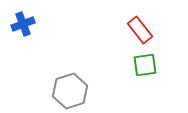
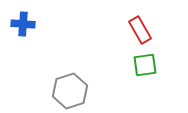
blue cross: rotated 25 degrees clockwise
red rectangle: rotated 8 degrees clockwise
